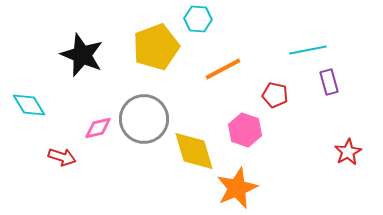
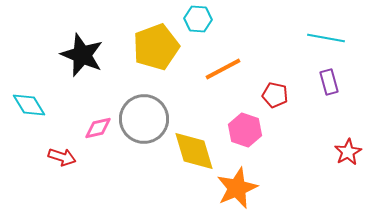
cyan line: moved 18 px right, 12 px up; rotated 21 degrees clockwise
